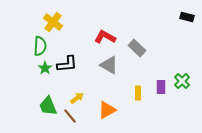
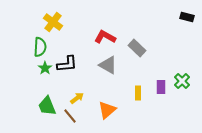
green semicircle: moved 1 px down
gray triangle: moved 1 px left
green trapezoid: moved 1 px left
orange triangle: rotated 12 degrees counterclockwise
